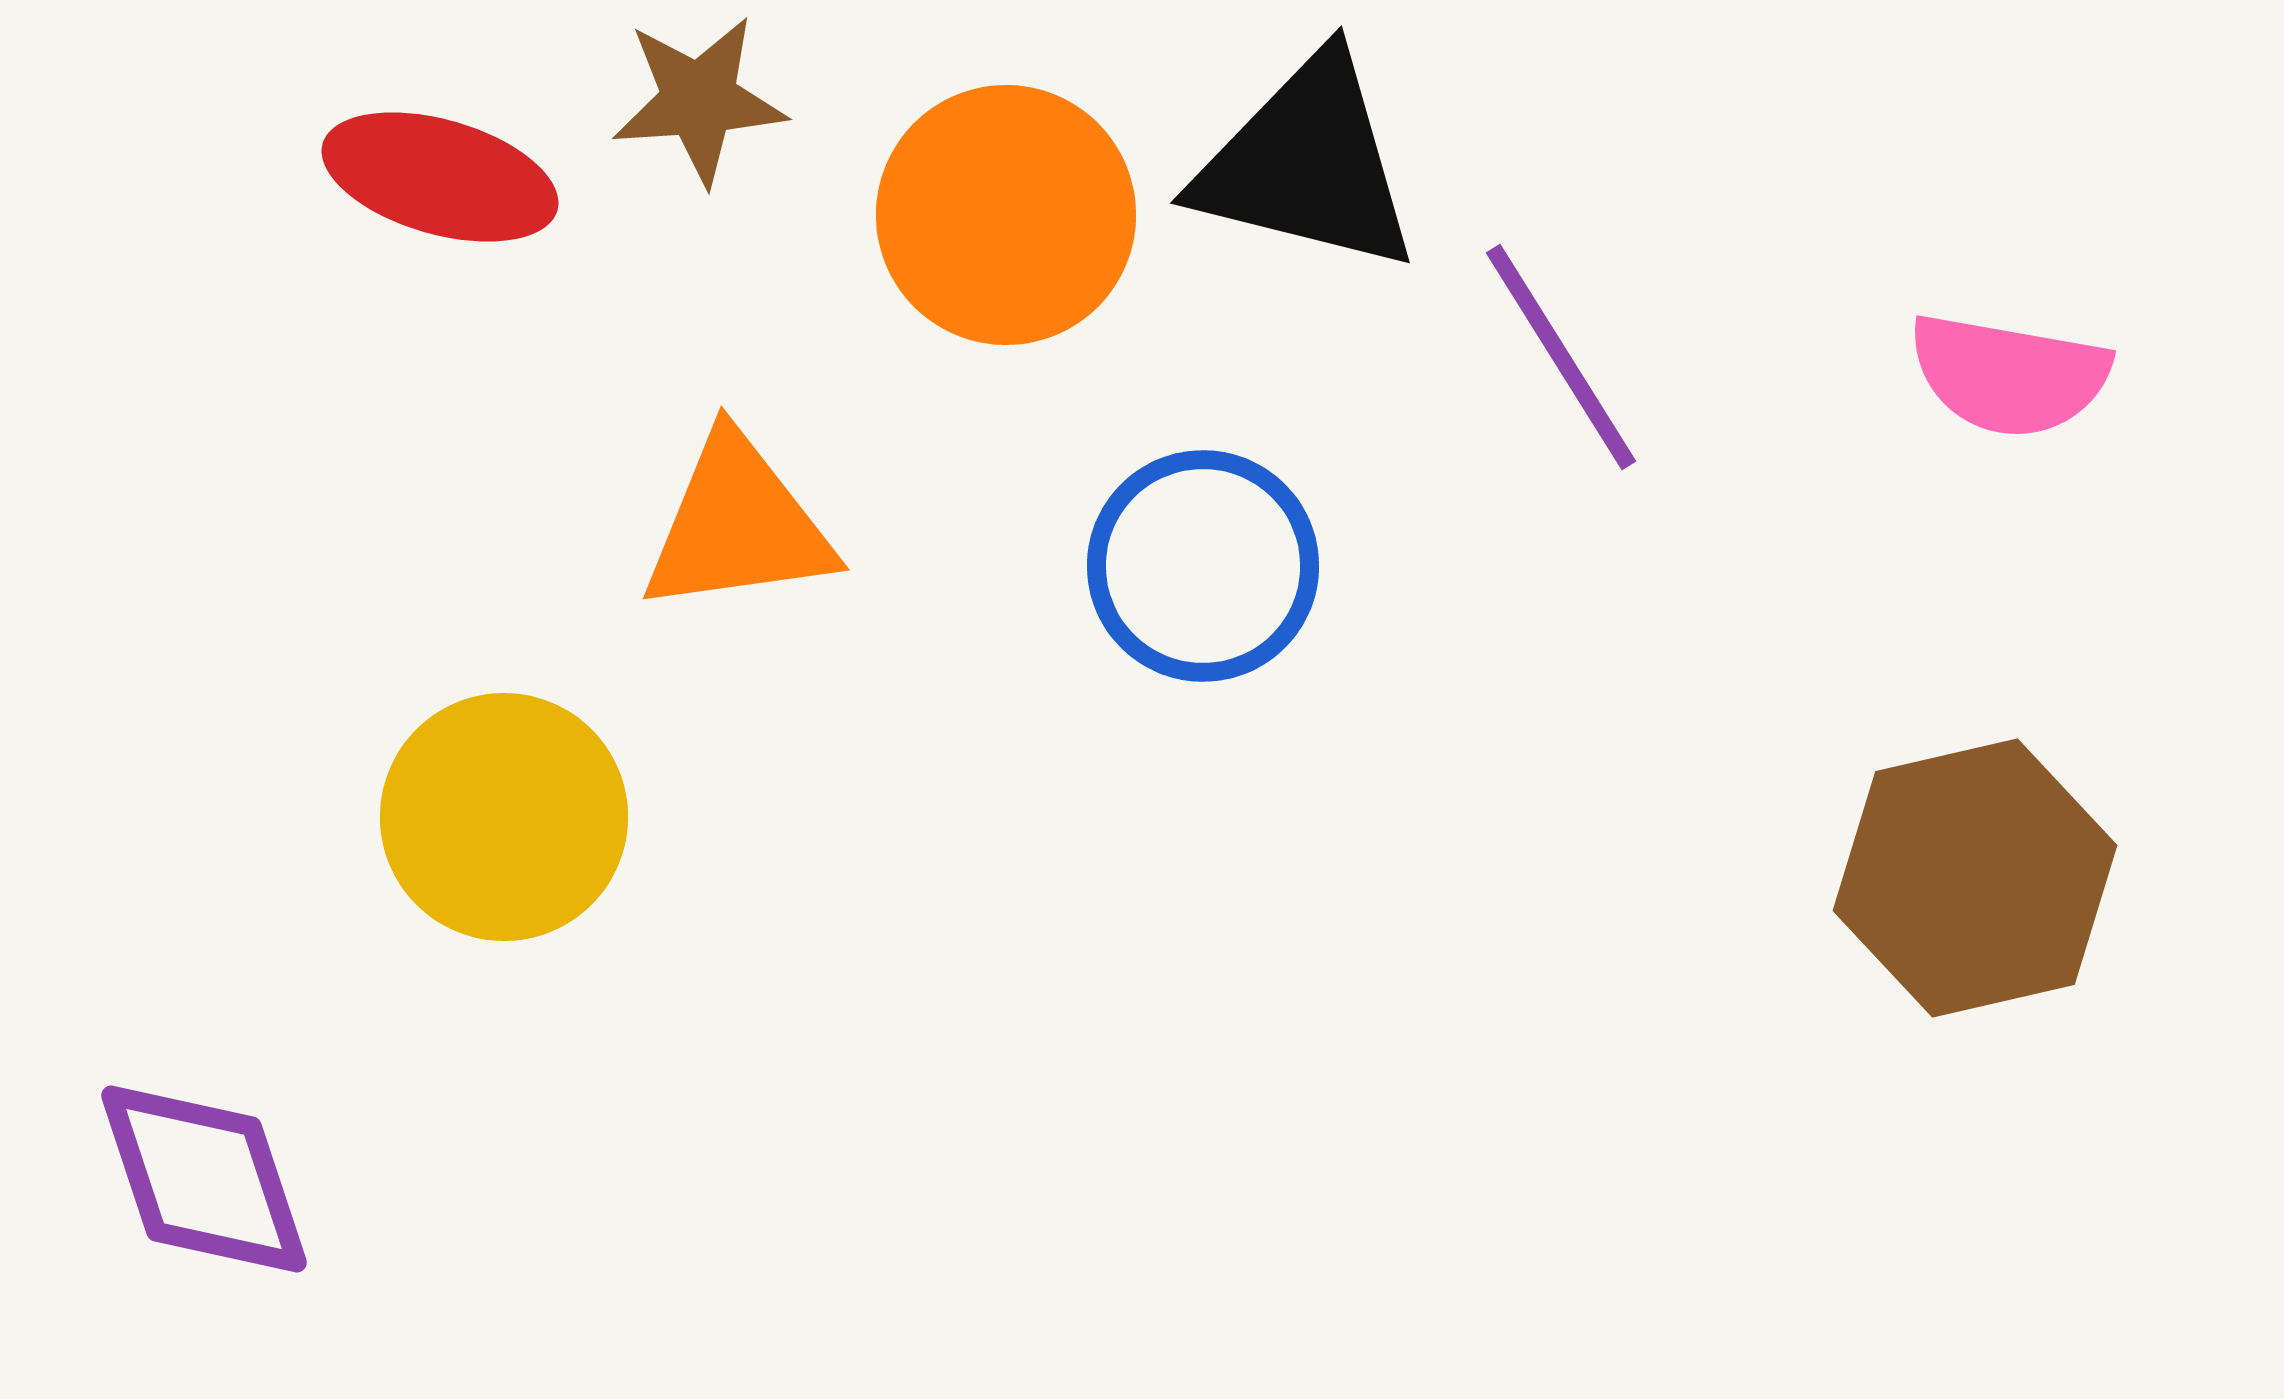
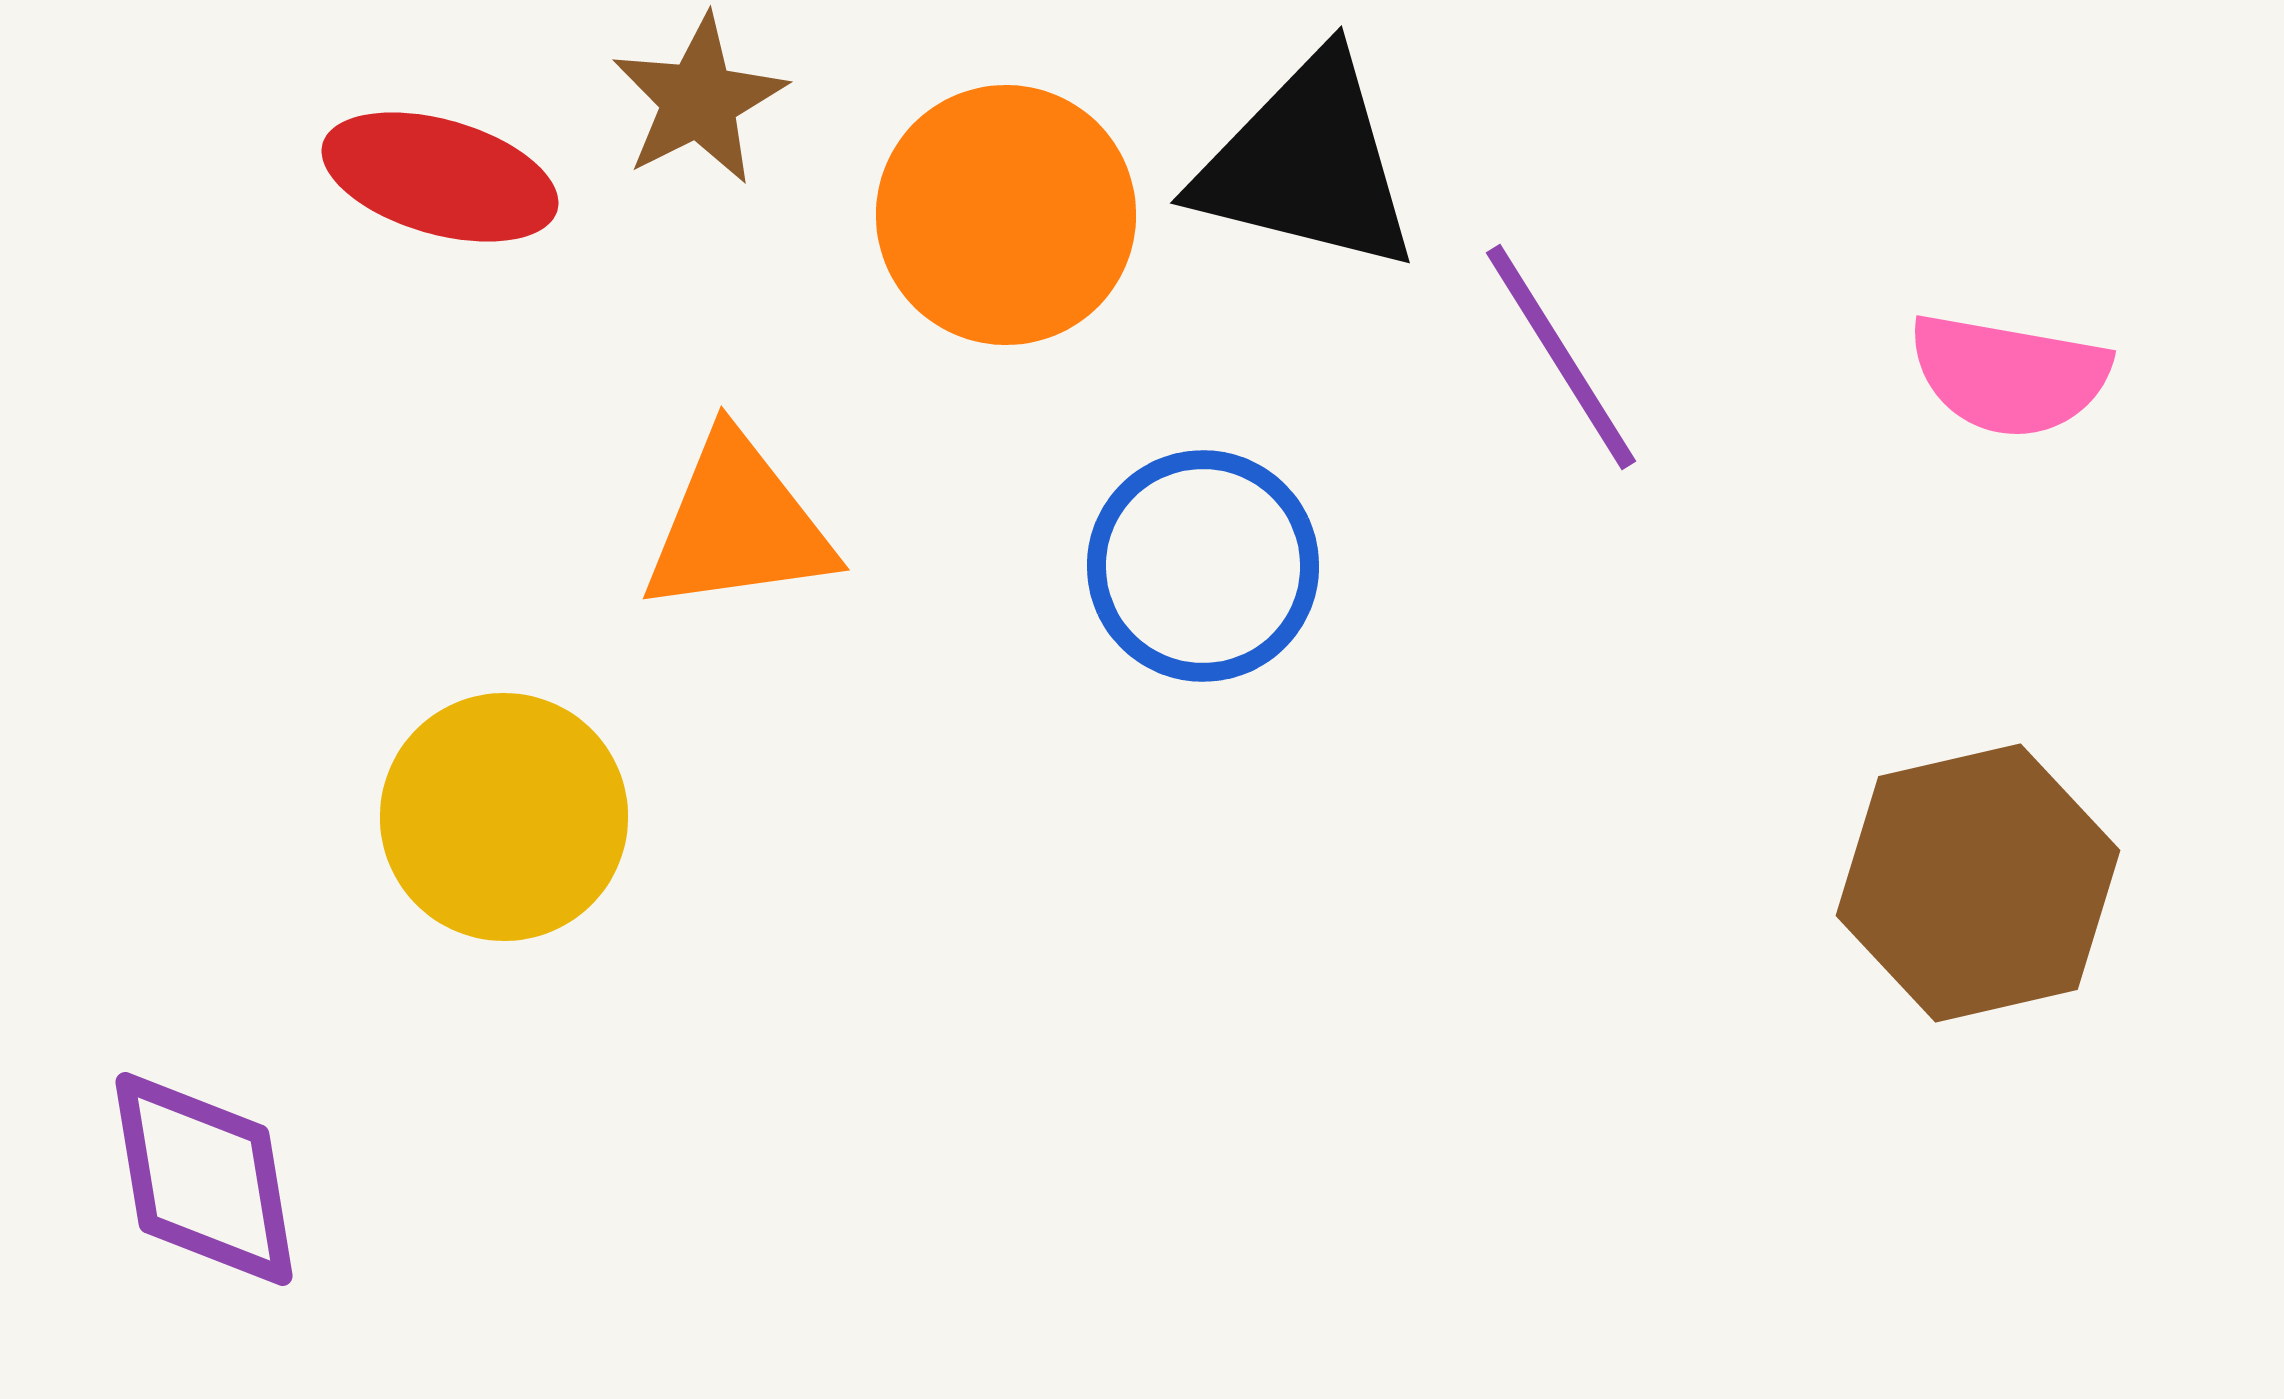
brown star: rotated 23 degrees counterclockwise
brown hexagon: moved 3 px right, 5 px down
purple diamond: rotated 9 degrees clockwise
